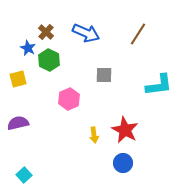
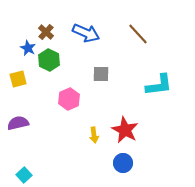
brown line: rotated 75 degrees counterclockwise
gray square: moved 3 px left, 1 px up
